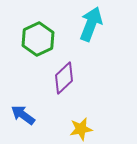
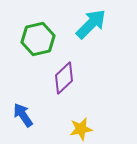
cyan arrow: rotated 24 degrees clockwise
green hexagon: rotated 12 degrees clockwise
blue arrow: rotated 20 degrees clockwise
